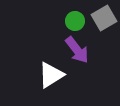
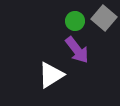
gray square: rotated 20 degrees counterclockwise
